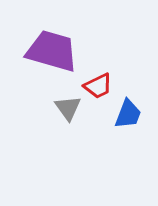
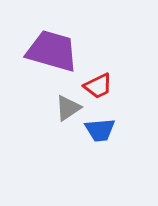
gray triangle: rotated 32 degrees clockwise
blue trapezoid: moved 28 px left, 16 px down; rotated 64 degrees clockwise
